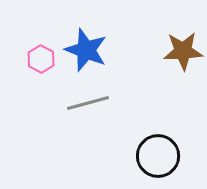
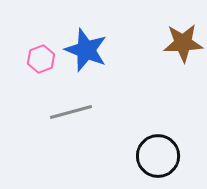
brown star: moved 8 px up
pink hexagon: rotated 12 degrees clockwise
gray line: moved 17 px left, 9 px down
